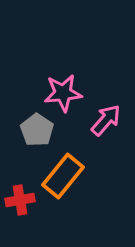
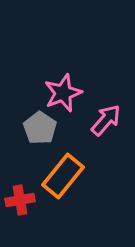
pink star: rotated 15 degrees counterclockwise
gray pentagon: moved 3 px right, 2 px up
